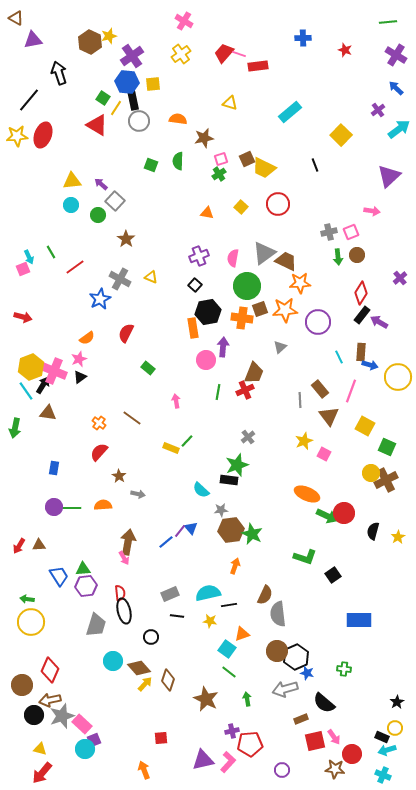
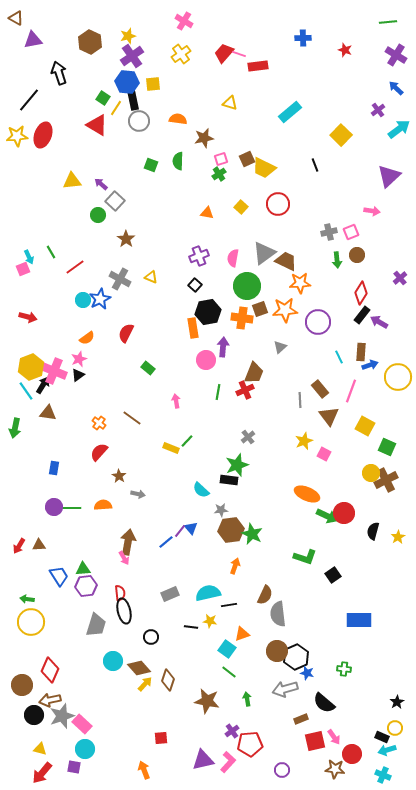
yellow star at (109, 36): moved 19 px right
cyan circle at (71, 205): moved 12 px right, 95 px down
green arrow at (338, 257): moved 1 px left, 3 px down
red arrow at (23, 317): moved 5 px right
blue arrow at (370, 365): rotated 35 degrees counterclockwise
black triangle at (80, 377): moved 2 px left, 2 px up
black line at (177, 616): moved 14 px right, 11 px down
brown star at (206, 699): moved 1 px right, 2 px down; rotated 15 degrees counterclockwise
purple cross at (232, 731): rotated 24 degrees counterclockwise
purple square at (94, 740): moved 20 px left, 27 px down; rotated 32 degrees clockwise
